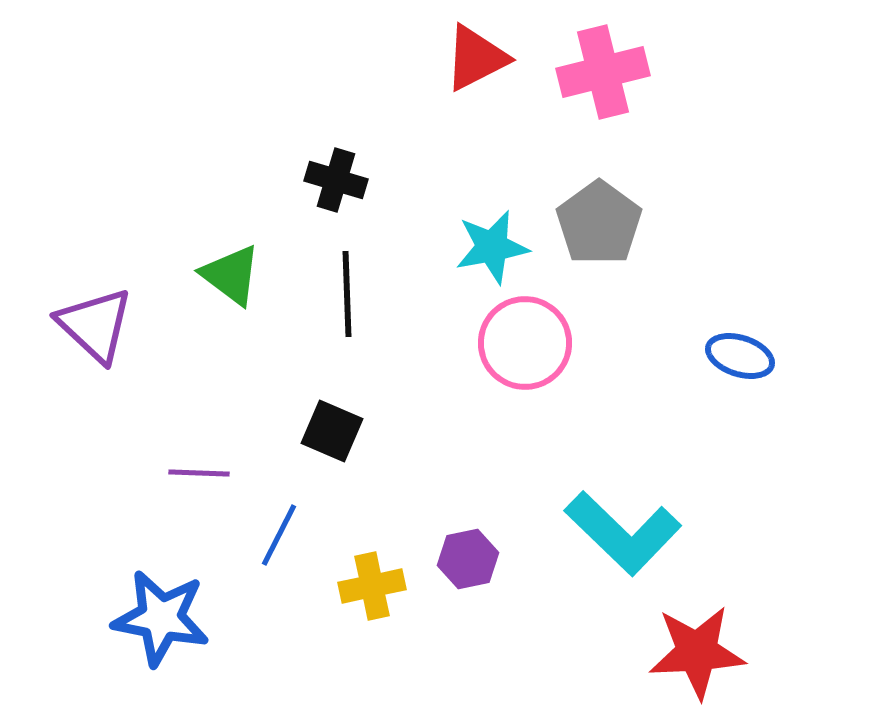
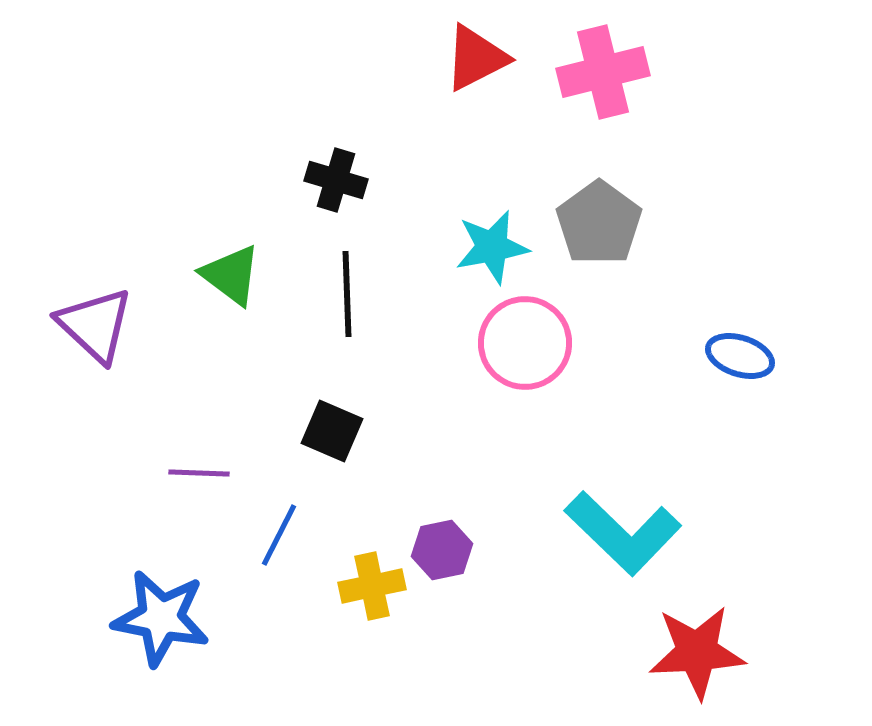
purple hexagon: moved 26 px left, 9 px up
